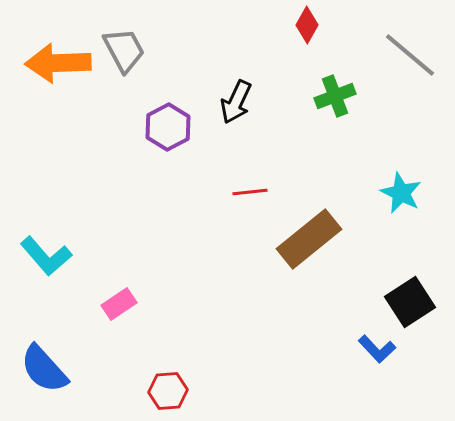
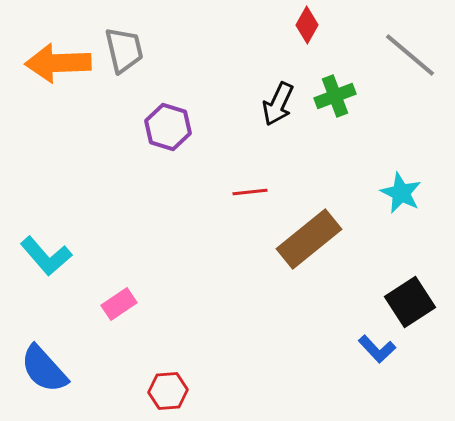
gray trapezoid: rotated 15 degrees clockwise
black arrow: moved 42 px right, 2 px down
purple hexagon: rotated 15 degrees counterclockwise
